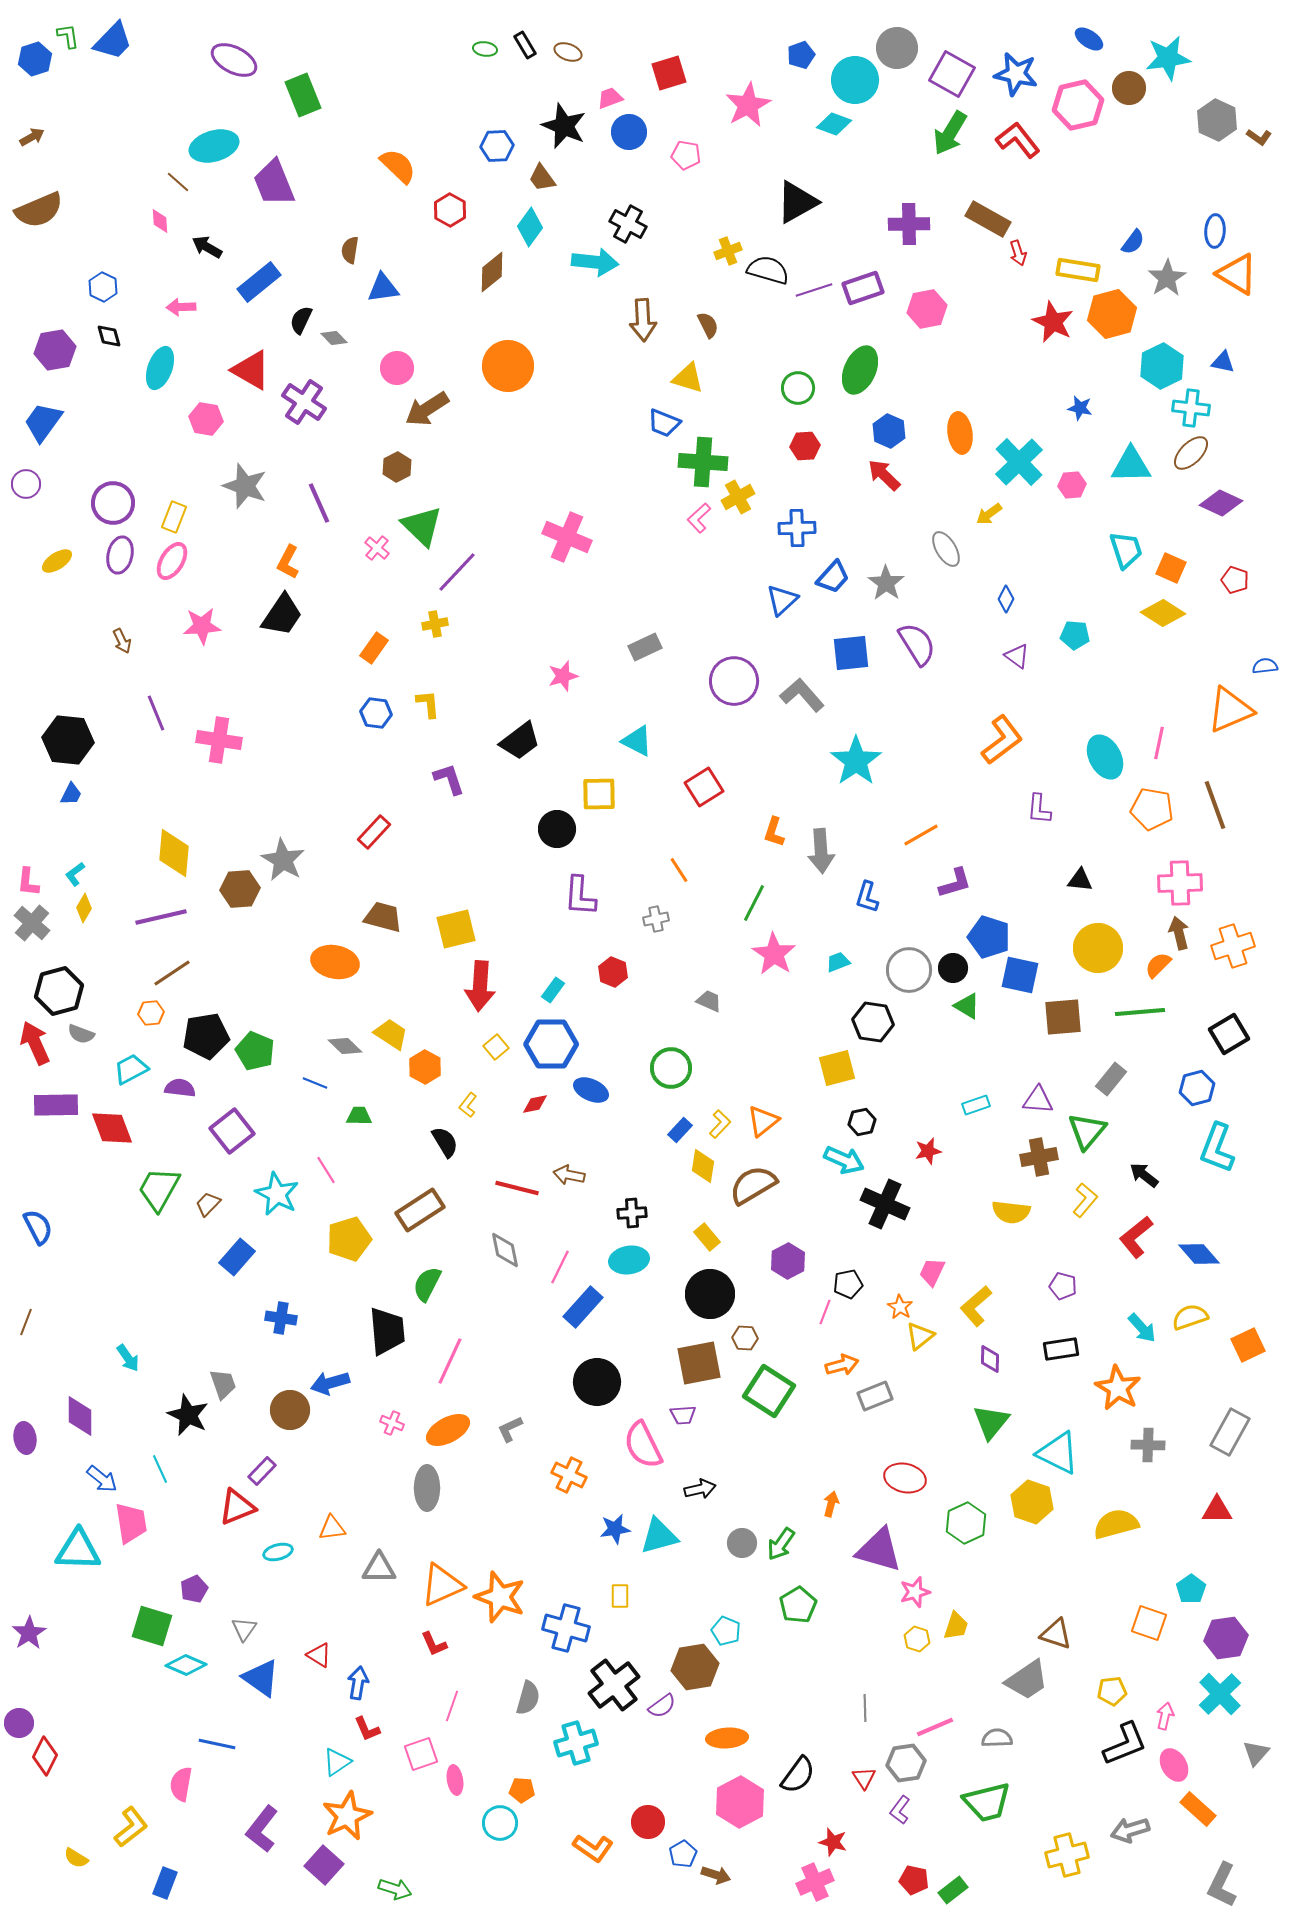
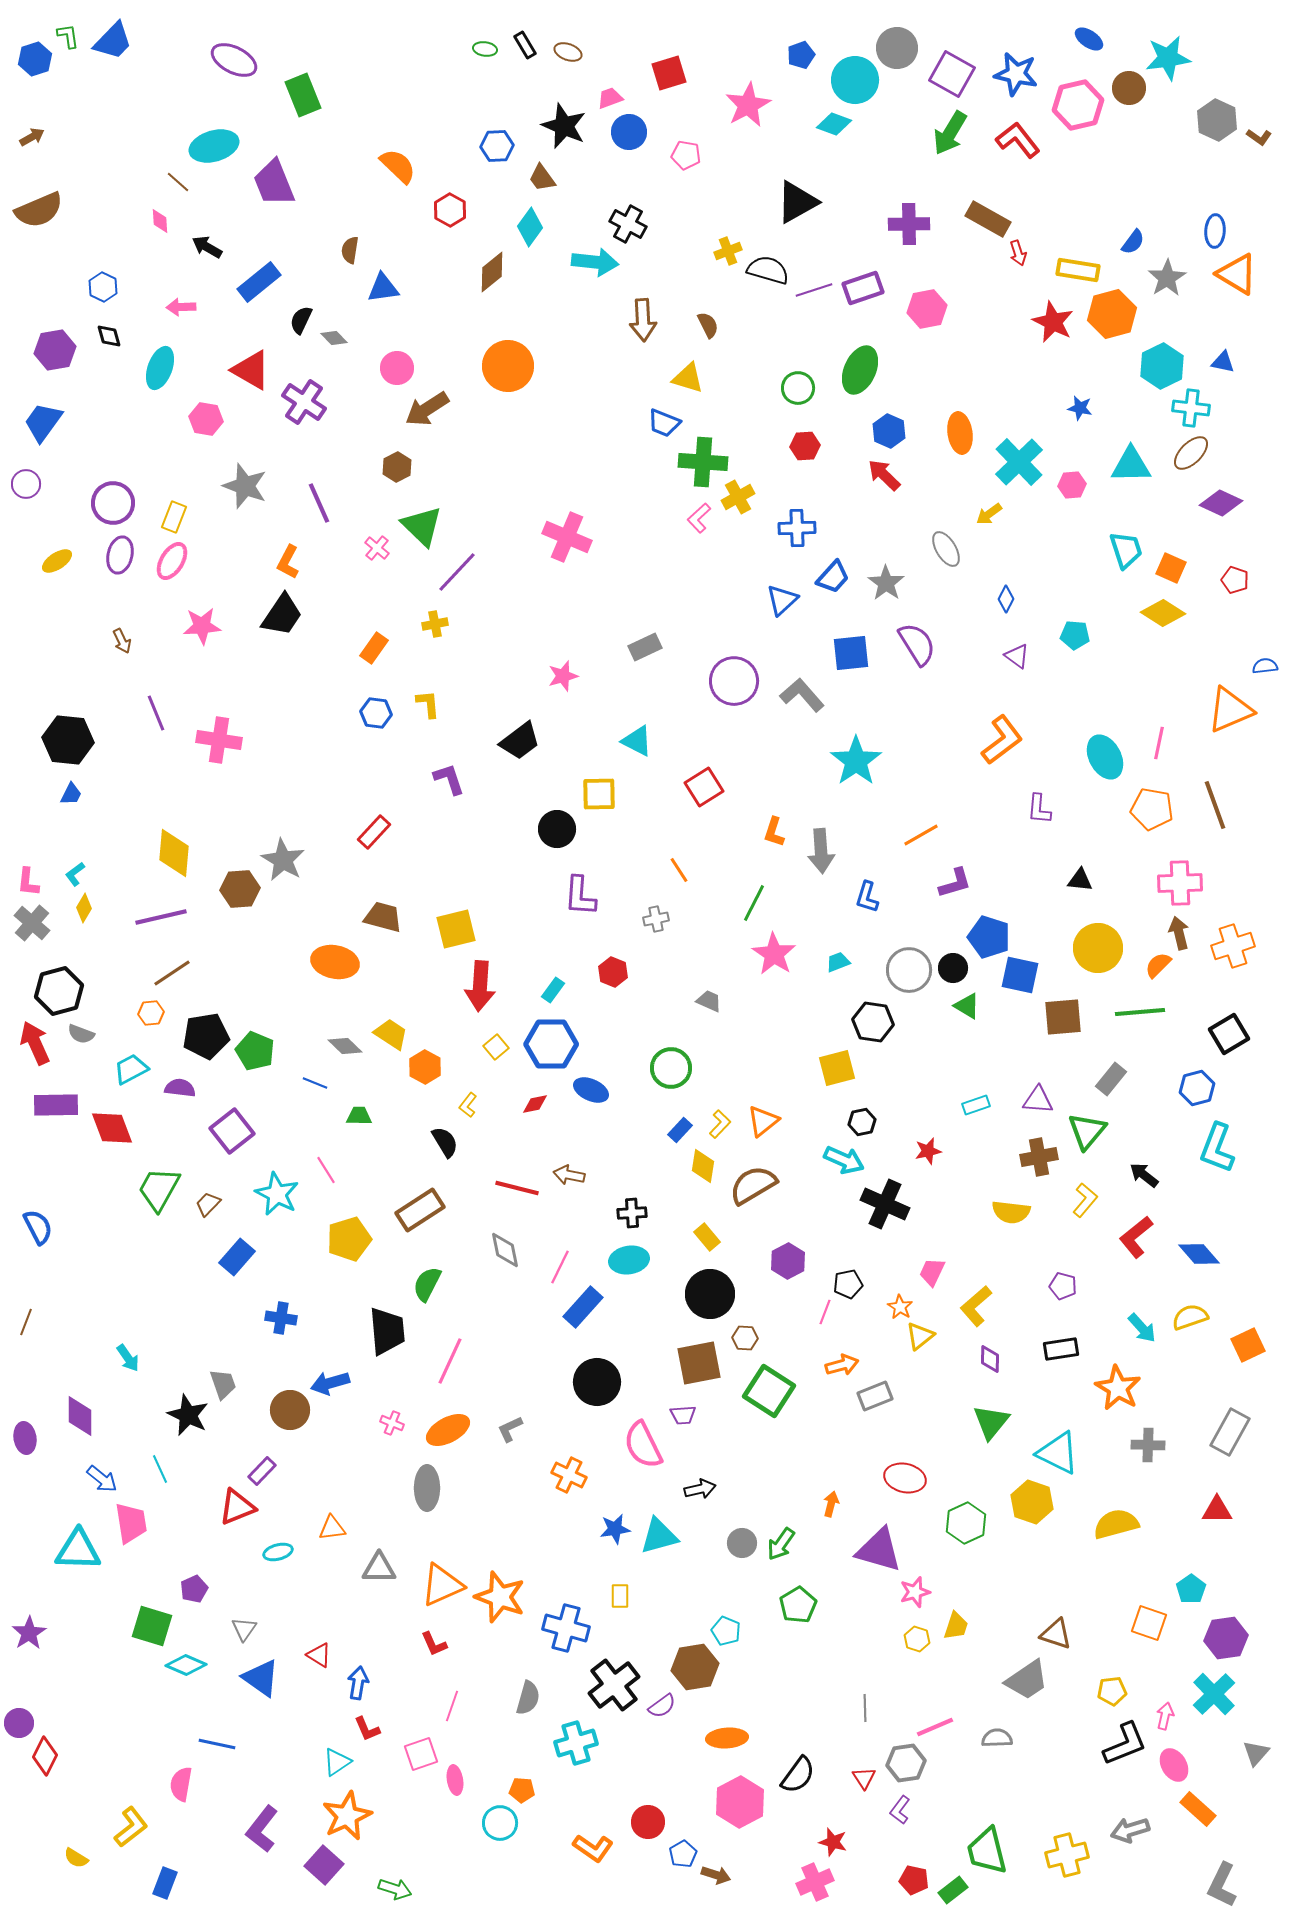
cyan cross at (1220, 1694): moved 6 px left
green trapezoid at (987, 1802): moved 49 px down; rotated 90 degrees clockwise
